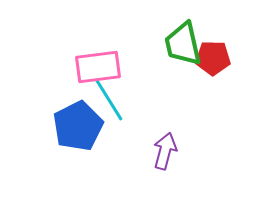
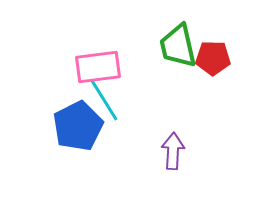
green trapezoid: moved 5 px left, 2 px down
cyan line: moved 5 px left
purple arrow: moved 8 px right; rotated 12 degrees counterclockwise
